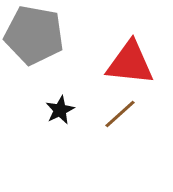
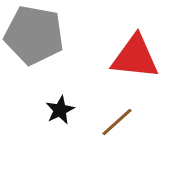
red triangle: moved 5 px right, 6 px up
brown line: moved 3 px left, 8 px down
